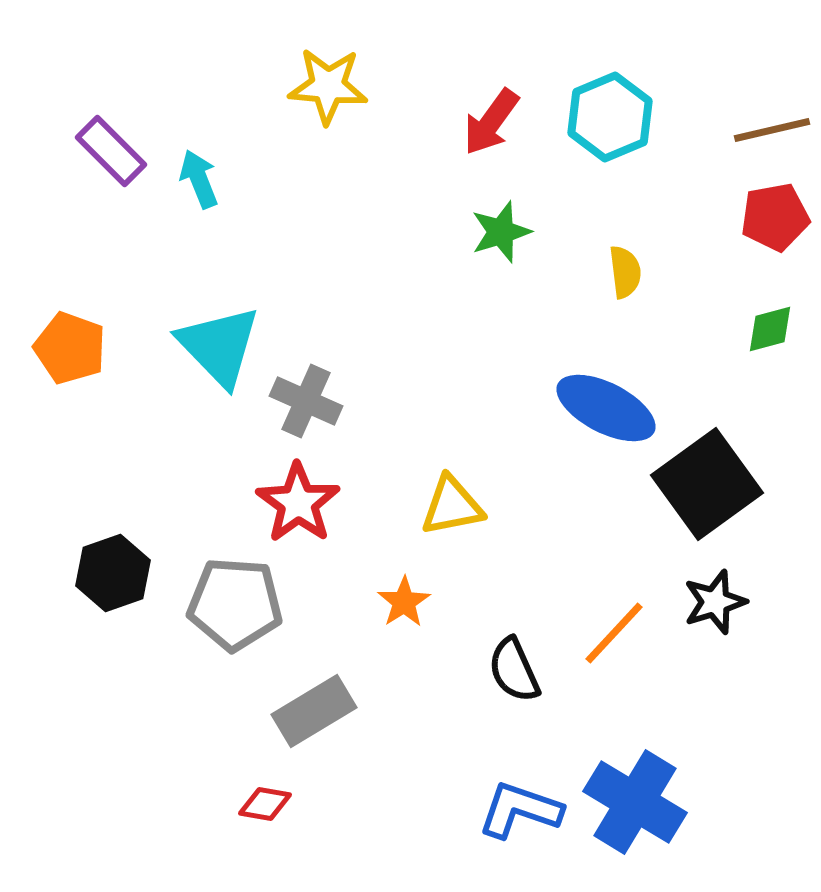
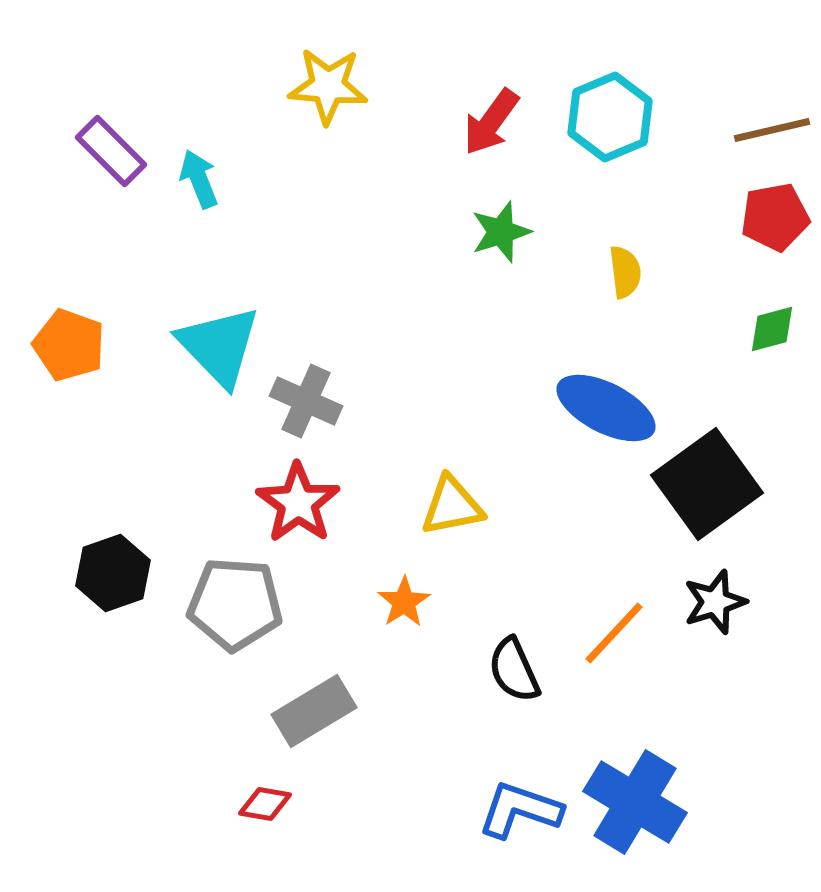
green diamond: moved 2 px right
orange pentagon: moved 1 px left, 3 px up
